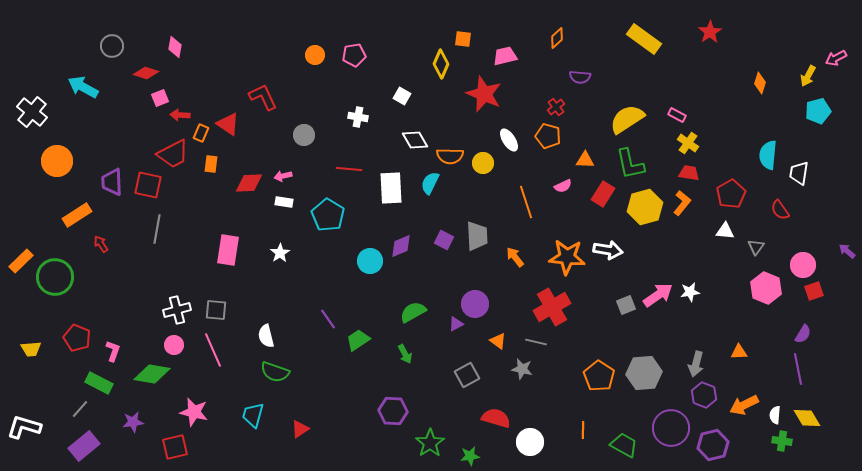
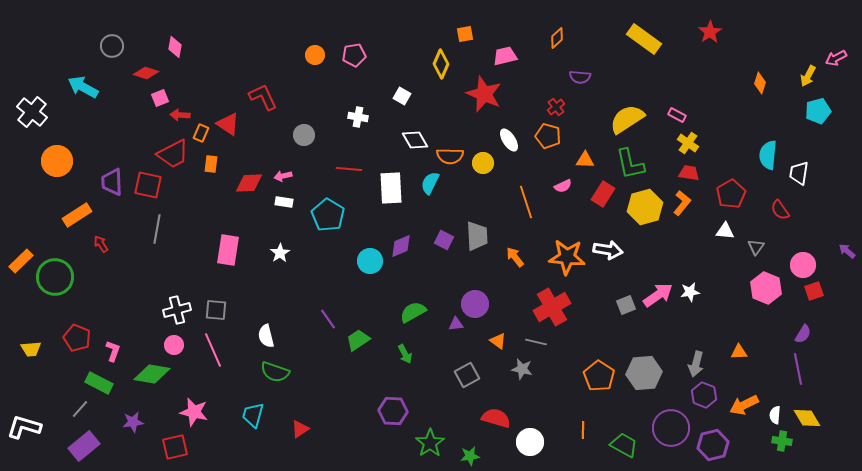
orange square at (463, 39): moved 2 px right, 5 px up; rotated 18 degrees counterclockwise
purple triangle at (456, 324): rotated 21 degrees clockwise
